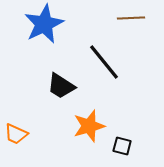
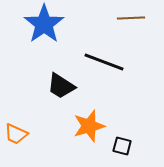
blue star: rotated 9 degrees counterclockwise
black line: rotated 30 degrees counterclockwise
